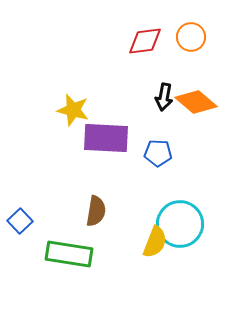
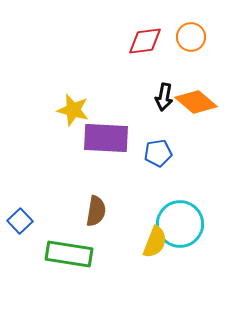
blue pentagon: rotated 12 degrees counterclockwise
